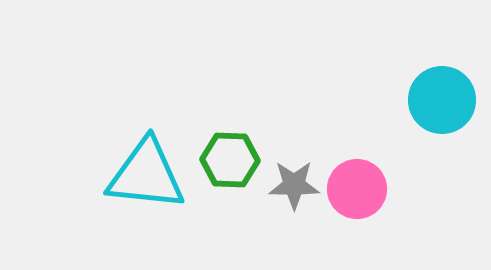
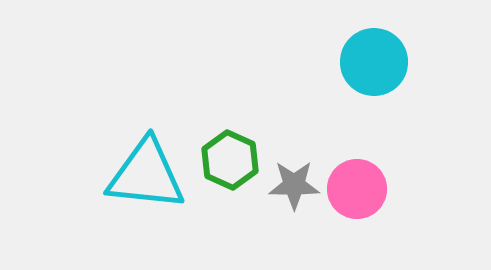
cyan circle: moved 68 px left, 38 px up
green hexagon: rotated 22 degrees clockwise
